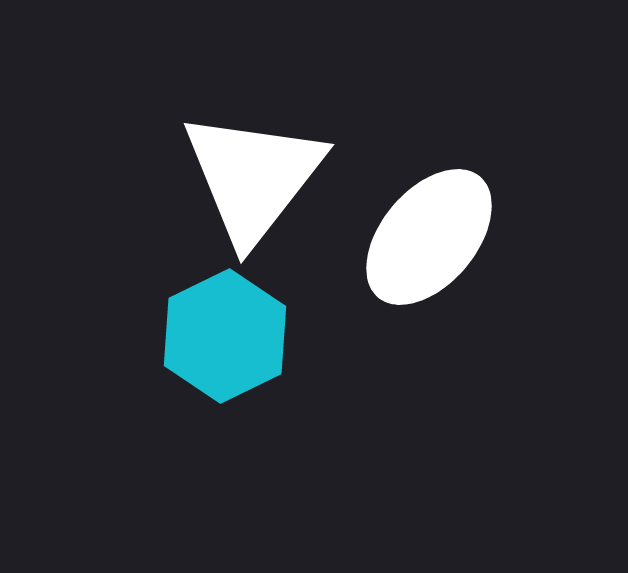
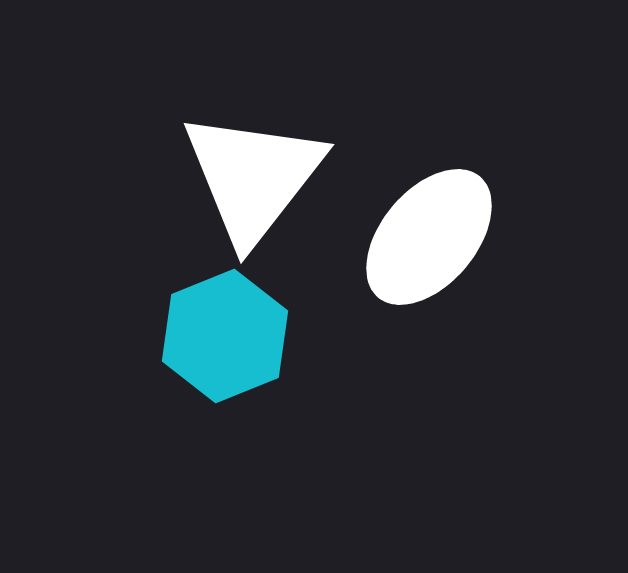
cyan hexagon: rotated 4 degrees clockwise
